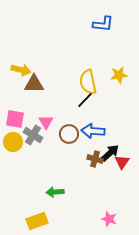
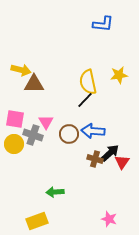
gray cross: rotated 12 degrees counterclockwise
yellow circle: moved 1 px right, 2 px down
